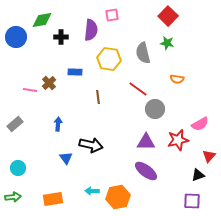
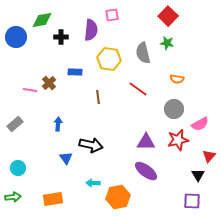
gray circle: moved 19 px right
black triangle: rotated 40 degrees counterclockwise
cyan arrow: moved 1 px right, 8 px up
